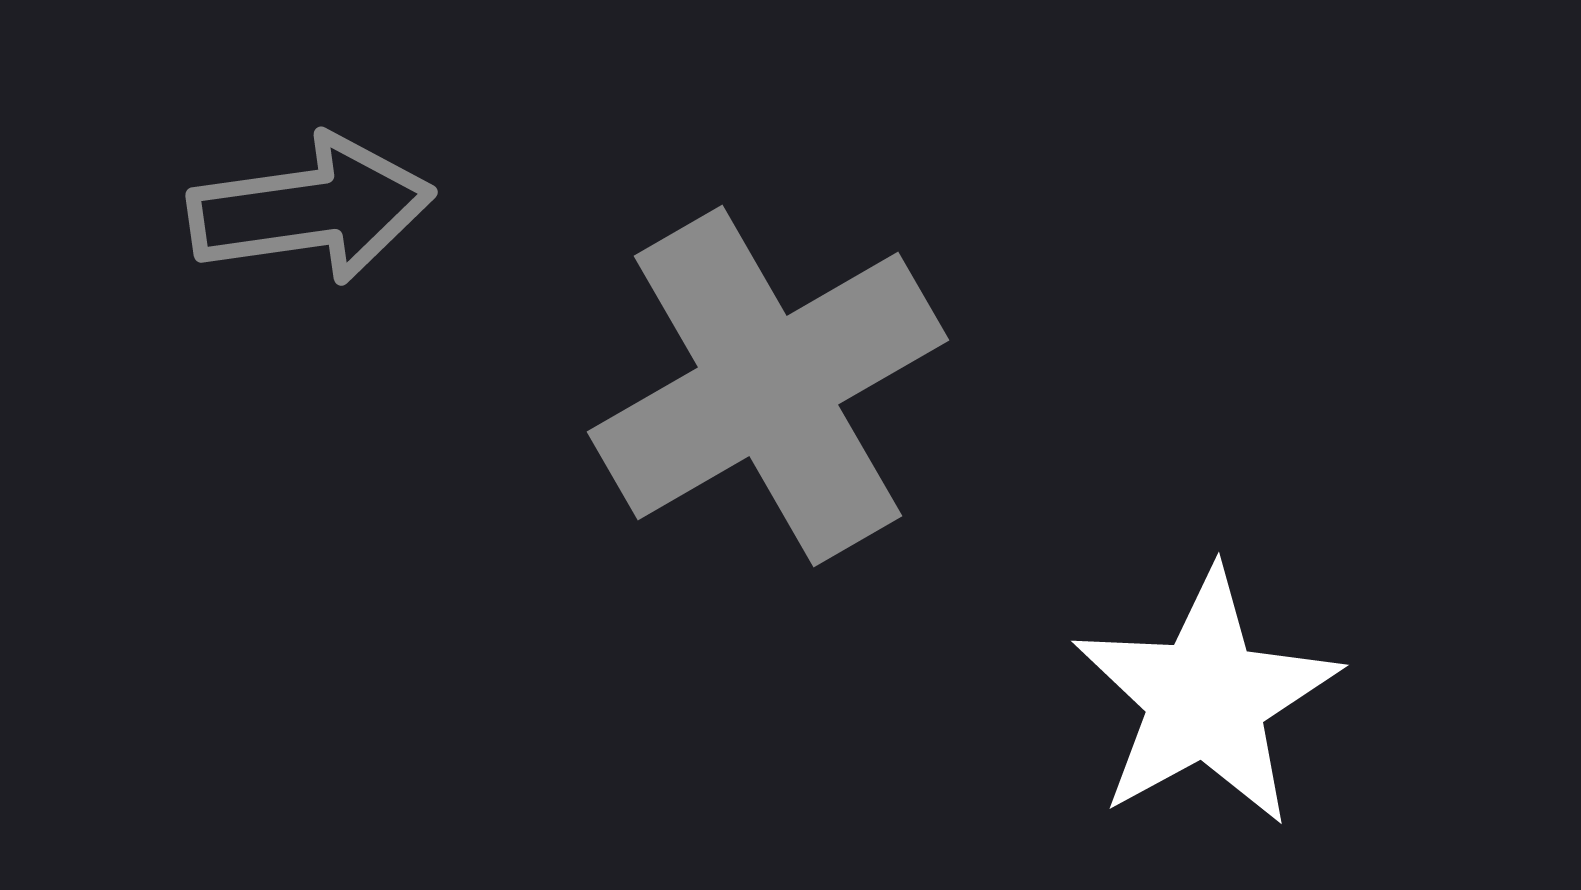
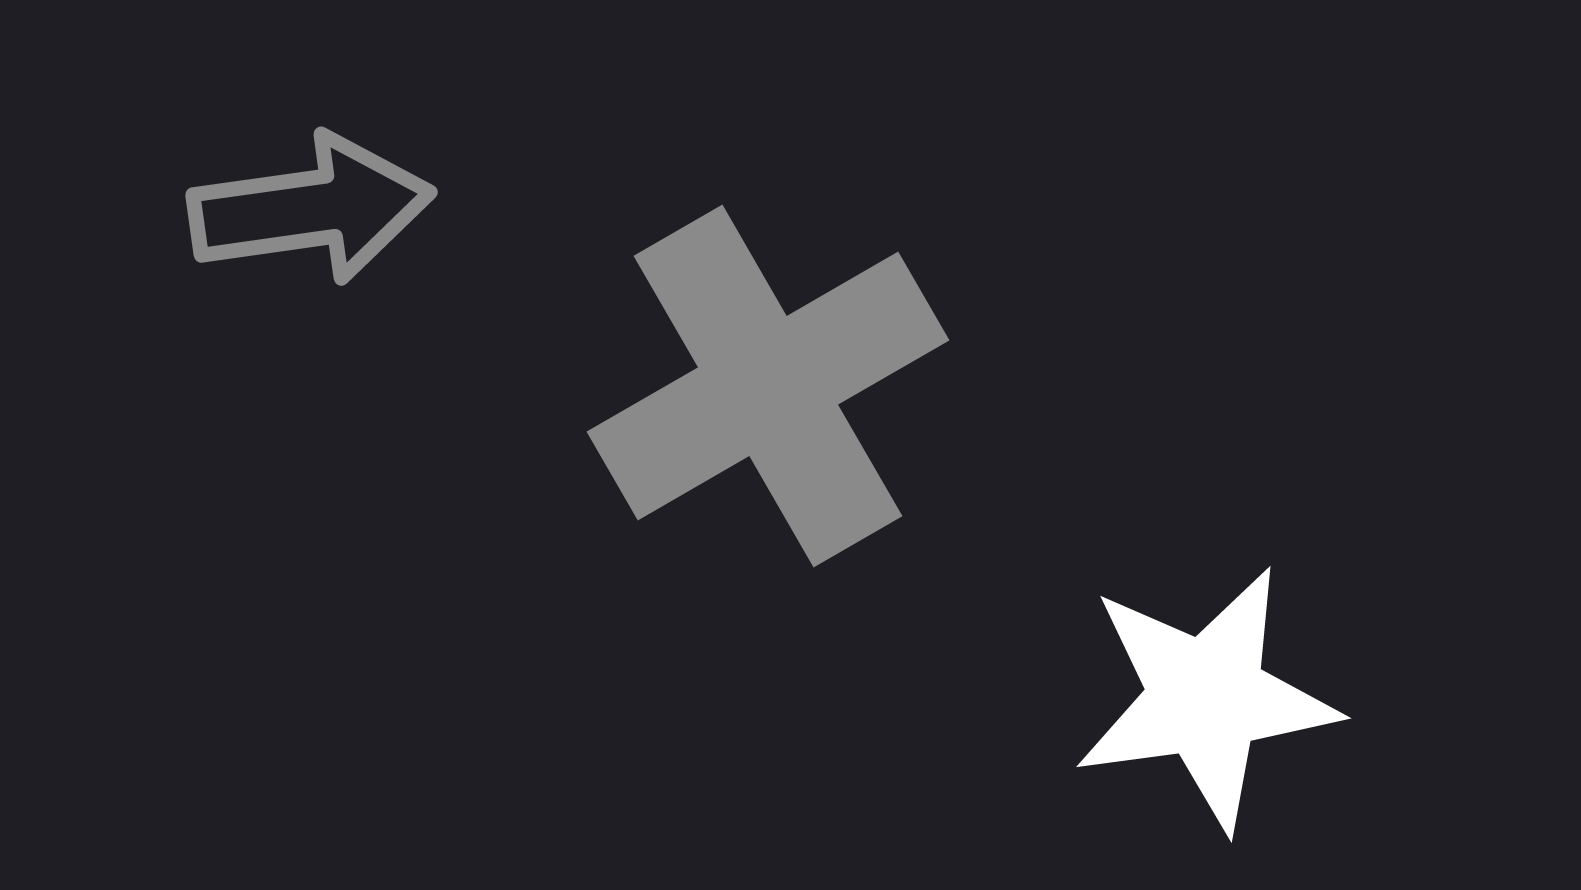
white star: rotated 21 degrees clockwise
